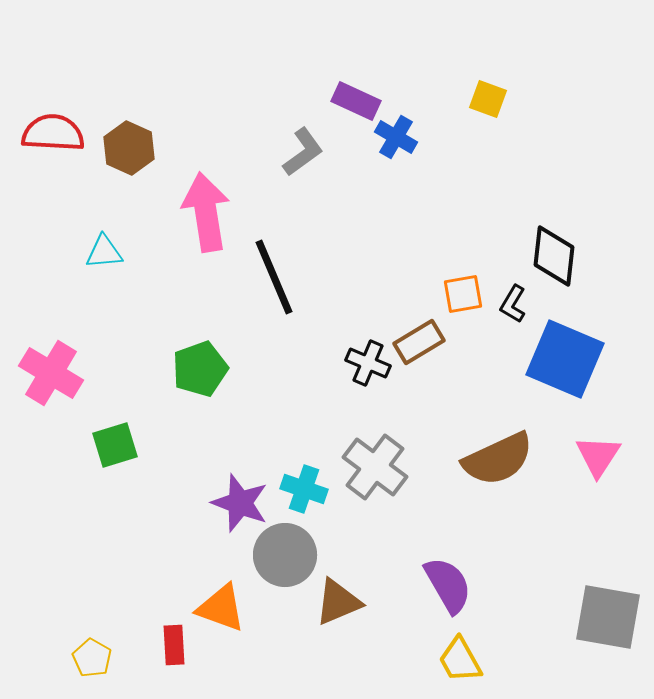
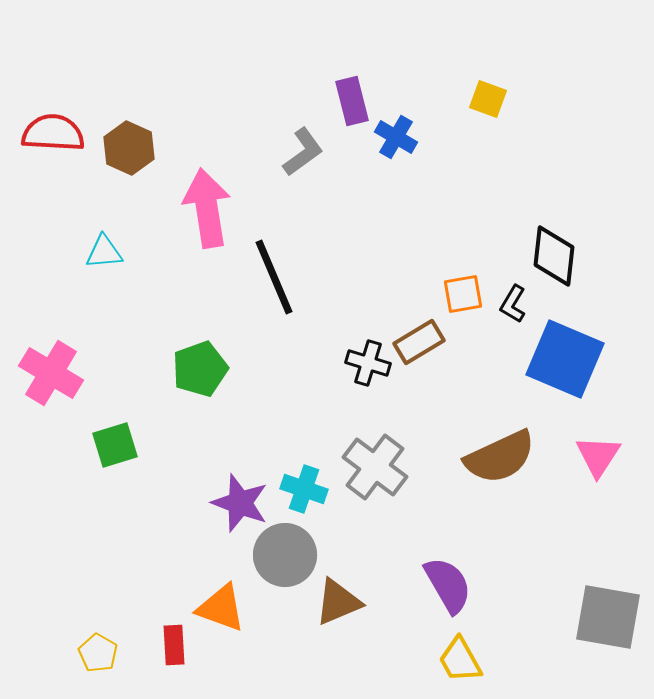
purple rectangle: moved 4 px left; rotated 51 degrees clockwise
pink arrow: moved 1 px right, 4 px up
black cross: rotated 6 degrees counterclockwise
brown semicircle: moved 2 px right, 2 px up
yellow pentagon: moved 6 px right, 5 px up
